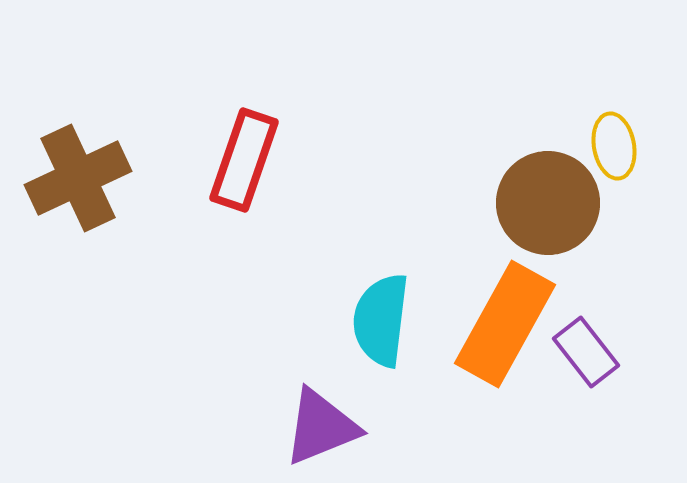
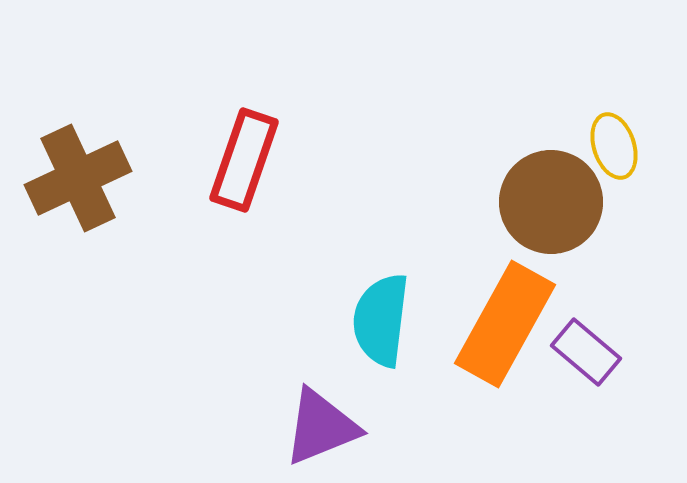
yellow ellipse: rotated 8 degrees counterclockwise
brown circle: moved 3 px right, 1 px up
purple rectangle: rotated 12 degrees counterclockwise
